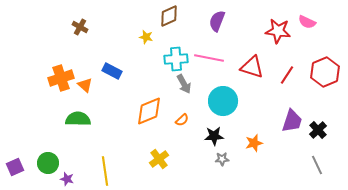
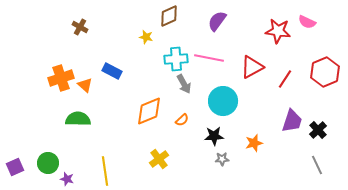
purple semicircle: rotated 15 degrees clockwise
red triangle: rotated 45 degrees counterclockwise
red line: moved 2 px left, 4 px down
